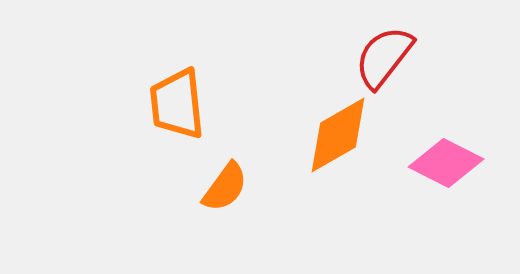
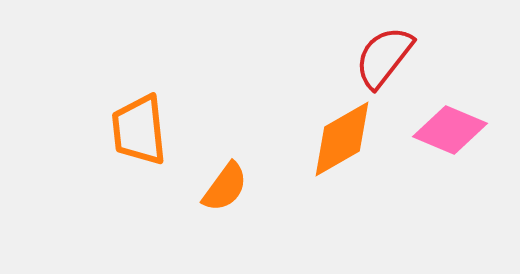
orange trapezoid: moved 38 px left, 26 px down
orange diamond: moved 4 px right, 4 px down
pink diamond: moved 4 px right, 33 px up; rotated 4 degrees counterclockwise
